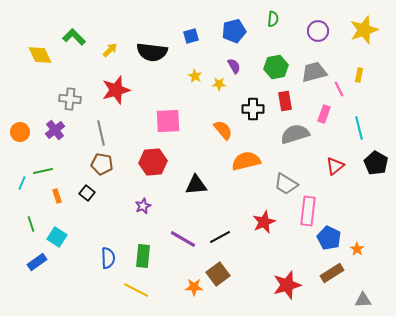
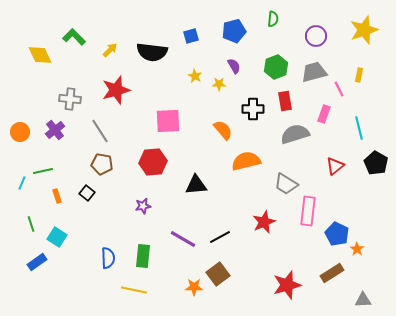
purple circle at (318, 31): moved 2 px left, 5 px down
green hexagon at (276, 67): rotated 10 degrees counterclockwise
gray line at (101, 133): moved 1 px left, 2 px up; rotated 20 degrees counterclockwise
purple star at (143, 206): rotated 14 degrees clockwise
blue pentagon at (329, 238): moved 8 px right, 4 px up
yellow line at (136, 290): moved 2 px left; rotated 15 degrees counterclockwise
